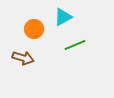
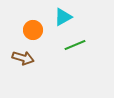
orange circle: moved 1 px left, 1 px down
